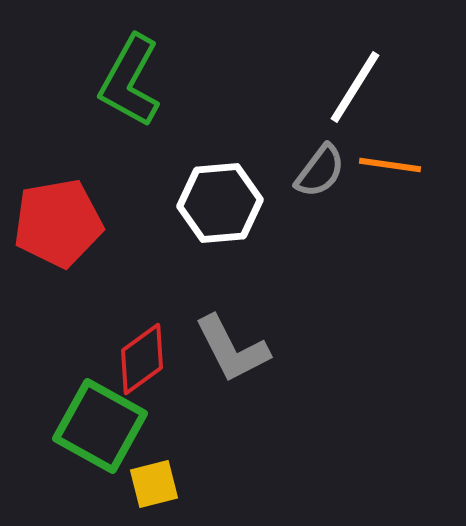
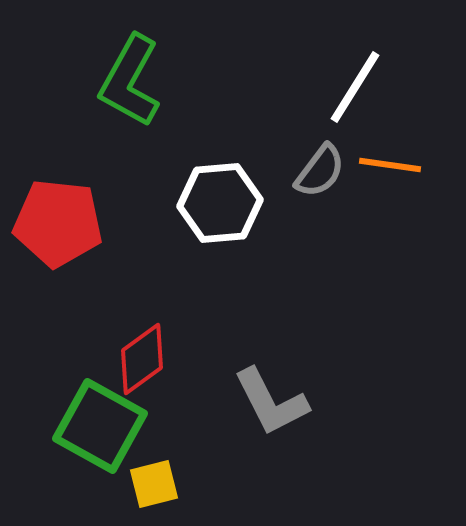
red pentagon: rotated 16 degrees clockwise
gray L-shape: moved 39 px right, 53 px down
